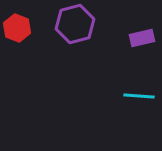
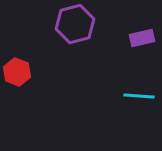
red hexagon: moved 44 px down
